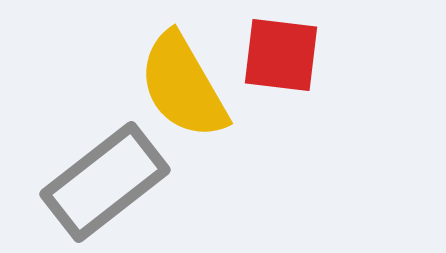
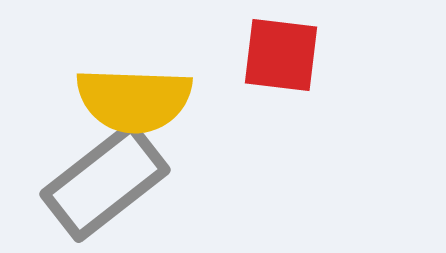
yellow semicircle: moved 49 px left, 14 px down; rotated 58 degrees counterclockwise
